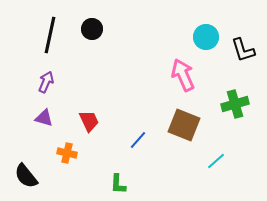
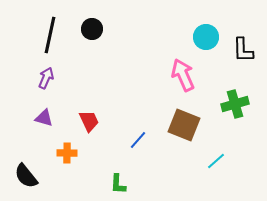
black L-shape: rotated 16 degrees clockwise
purple arrow: moved 4 px up
orange cross: rotated 12 degrees counterclockwise
